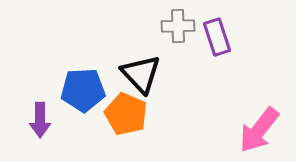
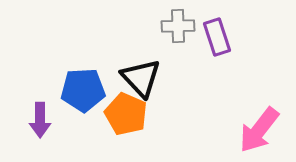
black triangle: moved 4 px down
